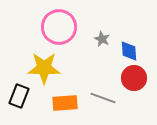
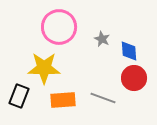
orange rectangle: moved 2 px left, 3 px up
